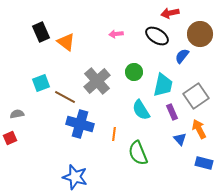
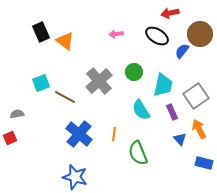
orange triangle: moved 1 px left, 1 px up
blue semicircle: moved 5 px up
gray cross: moved 2 px right
blue cross: moved 1 px left, 10 px down; rotated 24 degrees clockwise
